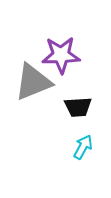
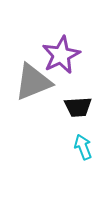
purple star: rotated 24 degrees counterclockwise
cyan arrow: rotated 50 degrees counterclockwise
